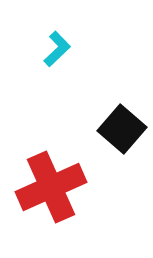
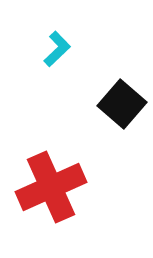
black square: moved 25 px up
